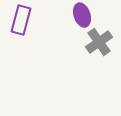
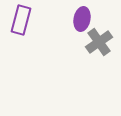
purple ellipse: moved 4 px down; rotated 30 degrees clockwise
